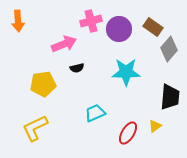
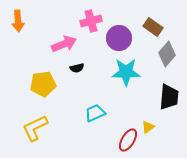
purple circle: moved 9 px down
gray diamond: moved 2 px left, 5 px down
black trapezoid: moved 1 px left
yellow triangle: moved 7 px left, 1 px down
red ellipse: moved 7 px down
